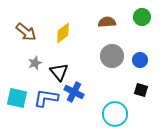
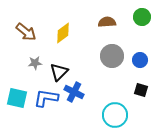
gray star: rotated 16 degrees clockwise
black triangle: rotated 24 degrees clockwise
cyan circle: moved 1 px down
